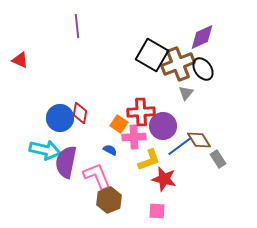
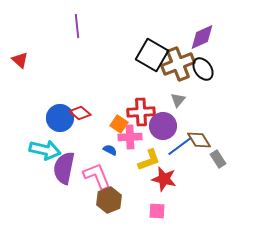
red triangle: rotated 18 degrees clockwise
gray triangle: moved 8 px left, 7 px down
red diamond: rotated 60 degrees counterclockwise
pink cross: moved 4 px left
purple semicircle: moved 2 px left, 6 px down
